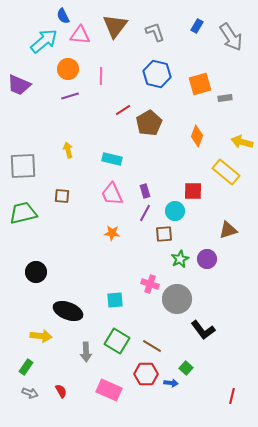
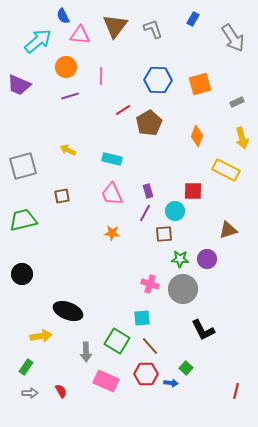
blue rectangle at (197, 26): moved 4 px left, 7 px up
gray L-shape at (155, 32): moved 2 px left, 3 px up
gray arrow at (231, 37): moved 2 px right, 1 px down
cyan arrow at (44, 41): moved 6 px left
orange circle at (68, 69): moved 2 px left, 2 px up
blue hexagon at (157, 74): moved 1 px right, 6 px down; rotated 12 degrees counterclockwise
gray rectangle at (225, 98): moved 12 px right, 4 px down; rotated 16 degrees counterclockwise
yellow arrow at (242, 142): moved 4 px up; rotated 120 degrees counterclockwise
yellow arrow at (68, 150): rotated 49 degrees counterclockwise
gray square at (23, 166): rotated 12 degrees counterclockwise
yellow rectangle at (226, 172): moved 2 px up; rotated 12 degrees counterclockwise
purple rectangle at (145, 191): moved 3 px right
brown square at (62, 196): rotated 14 degrees counterclockwise
green trapezoid at (23, 213): moved 7 px down
green star at (180, 259): rotated 30 degrees clockwise
black circle at (36, 272): moved 14 px left, 2 px down
gray circle at (177, 299): moved 6 px right, 10 px up
cyan square at (115, 300): moved 27 px right, 18 px down
black L-shape at (203, 330): rotated 10 degrees clockwise
yellow arrow at (41, 336): rotated 15 degrees counterclockwise
brown line at (152, 346): moved 2 px left; rotated 18 degrees clockwise
pink rectangle at (109, 390): moved 3 px left, 9 px up
gray arrow at (30, 393): rotated 21 degrees counterclockwise
red line at (232, 396): moved 4 px right, 5 px up
